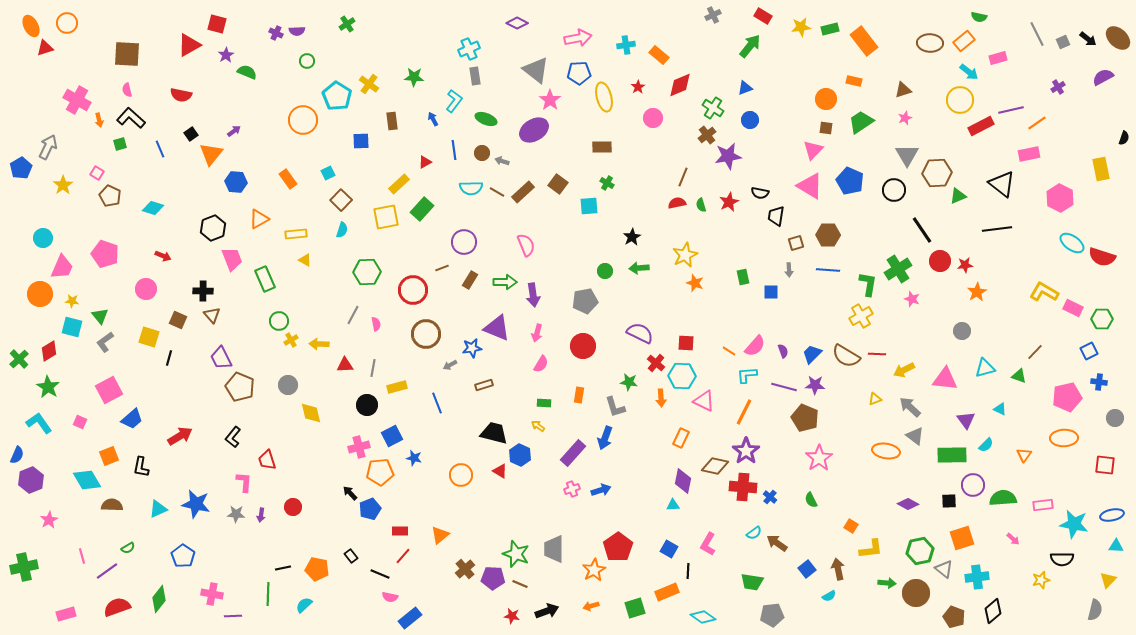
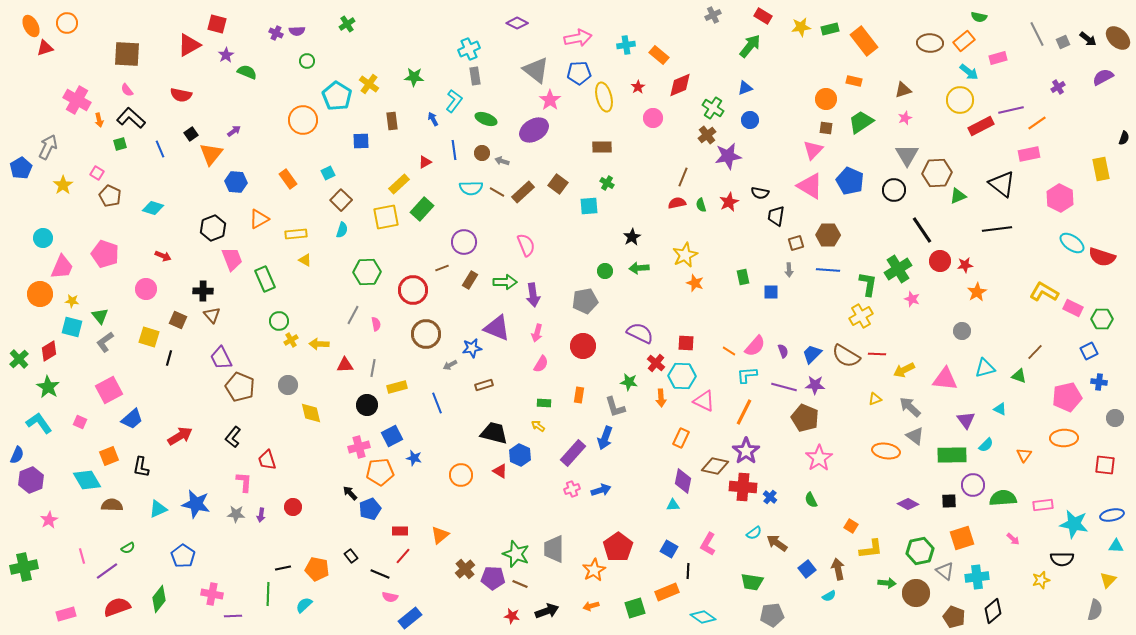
pink semicircle at (127, 90): rotated 24 degrees counterclockwise
gray triangle at (944, 569): moved 1 px right, 2 px down
